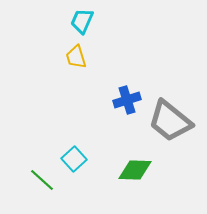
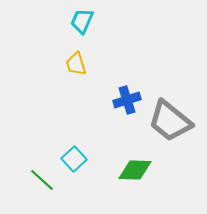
yellow trapezoid: moved 7 px down
